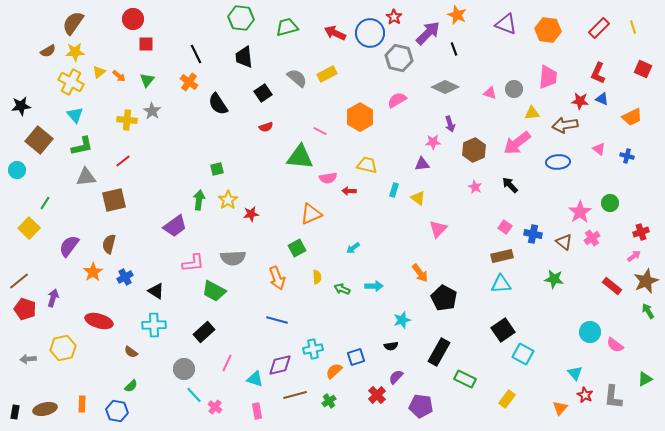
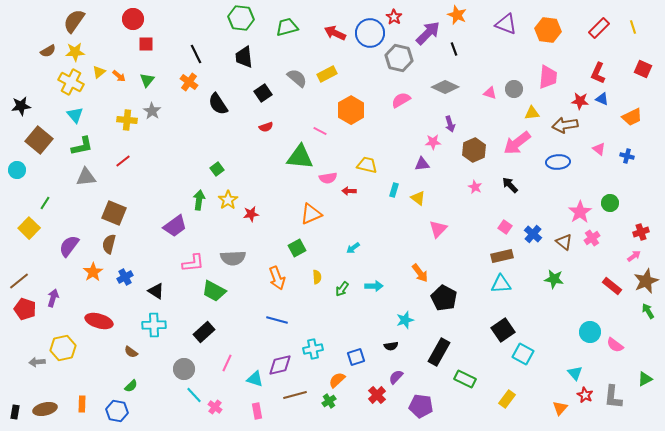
brown semicircle at (73, 23): moved 1 px right, 2 px up
pink semicircle at (397, 100): moved 4 px right
orange hexagon at (360, 117): moved 9 px left, 7 px up
green square at (217, 169): rotated 24 degrees counterclockwise
brown square at (114, 200): moved 13 px down; rotated 35 degrees clockwise
blue cross at (533, 234): rotated 30 degrees clockwise
green arrow at (342, 289): rotated 77 degrees counterclockwise
cyan star at (402, 320): moved 3 px right
gray arrow at (28, 359): moved 9 px right, 3 px down
orange semicircle at (334, 371): moved 3 px right, 9 px down
